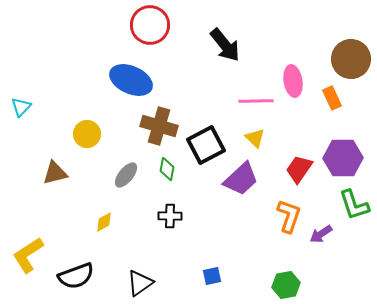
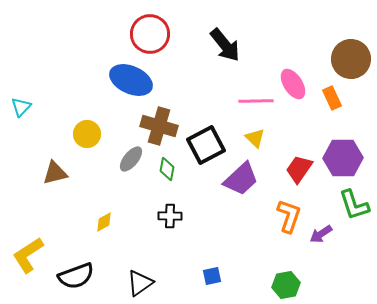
red circle: moved 9 px down
pink ellipse: moved 3 px down; rotated 24 degrees counterclockwise
gray ellipse: moved 5 px right, 16 px up
